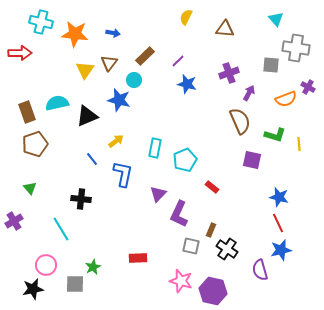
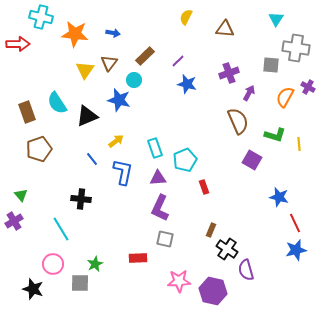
cyan triangle at (276, 19): rotated 14 degrees clockwise
cyan cross at (41, 22): moved 5 px up
red arrow at (20, 53): moved 2 px left, 9 px up
orange semicircle at (286, 99): moved 1 px left, 2 px up; rotated 140 degrees clockwise
cyan semicircle at (57, 103): rotated 110 degrees counterclockwise
brown semicircle at (240, 121): moved 2 px left
brown pentagon at (35, 144): moved 4 px right, 5 px down
cyan rectangle at (155, 148): rotated 30 degrees counterclockwise
purple square at (252, 160): rotated 18 degrees clockwise
blue L-shape at (123, 174): moved 2 px up
red rectangle at (212, 187): moved 8 px left; rotated 32 degrees clockwise
green triangle at (30, 188): moved 9 px left, 7 px down
purple triangle at (158, 194): moved 16 px up; rotated 42 degrees clockwise
purple L-shape at (179, 214): moved 19 px left, 6 px up
red line at (278, 223): moved 17 px right
gray square at (191, 246): moved 26 px left, 7 px up
blue star at (281, 250): moved 15 px right
pink circle at (46, 265): moved 7 px right, 1 px up
green star at (93, 267): moved 2 px right, 3 px up
purple semicircle at (260, 270): moved 14 px left
pink star at (181, 281): moved 2 px left; rotated 20 degrees counterclockwise
gray square at (75, 284): moved 5 px right, 1 px up
black star at (33, 289): rotated 30 degrees clockwise
